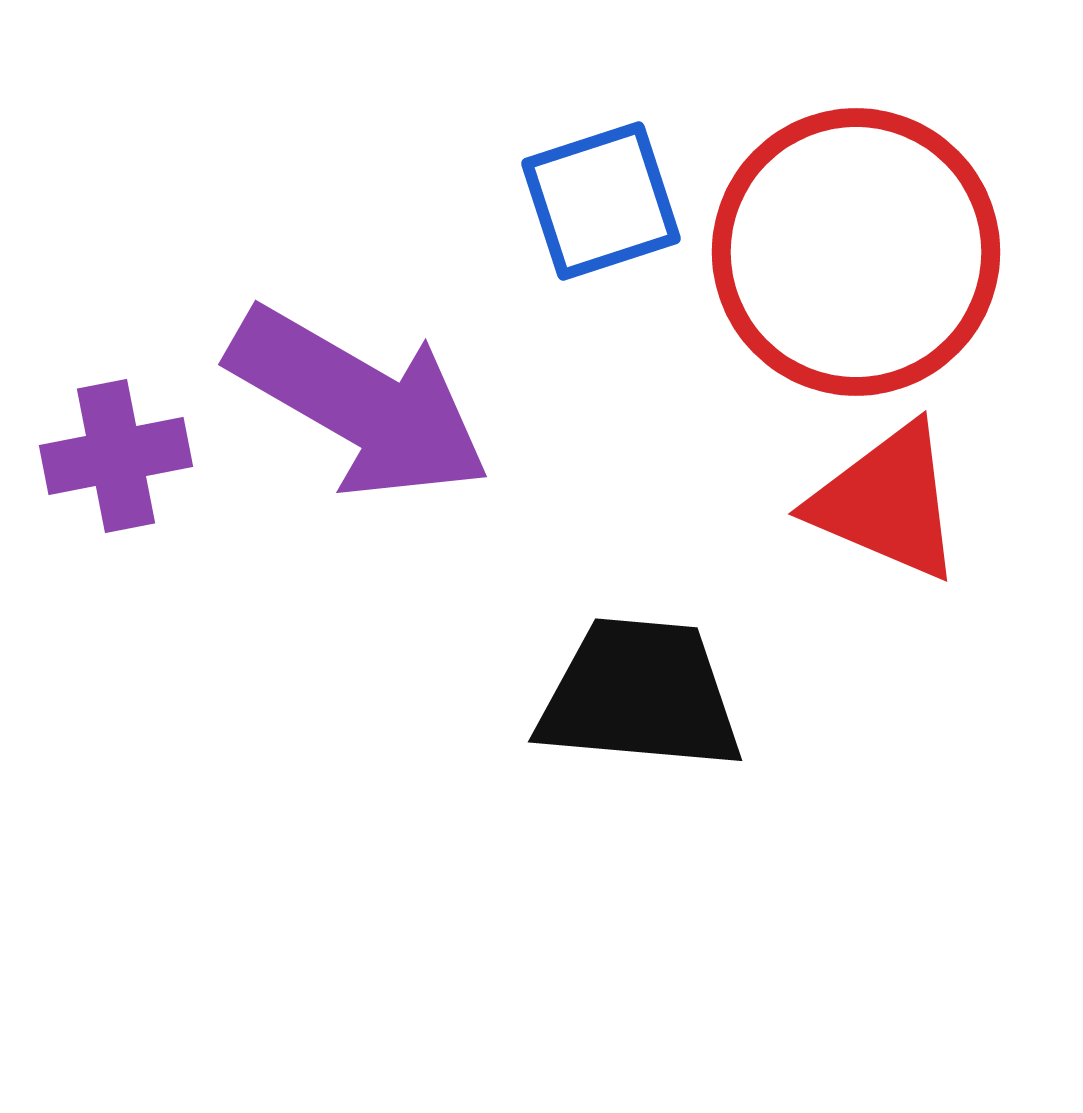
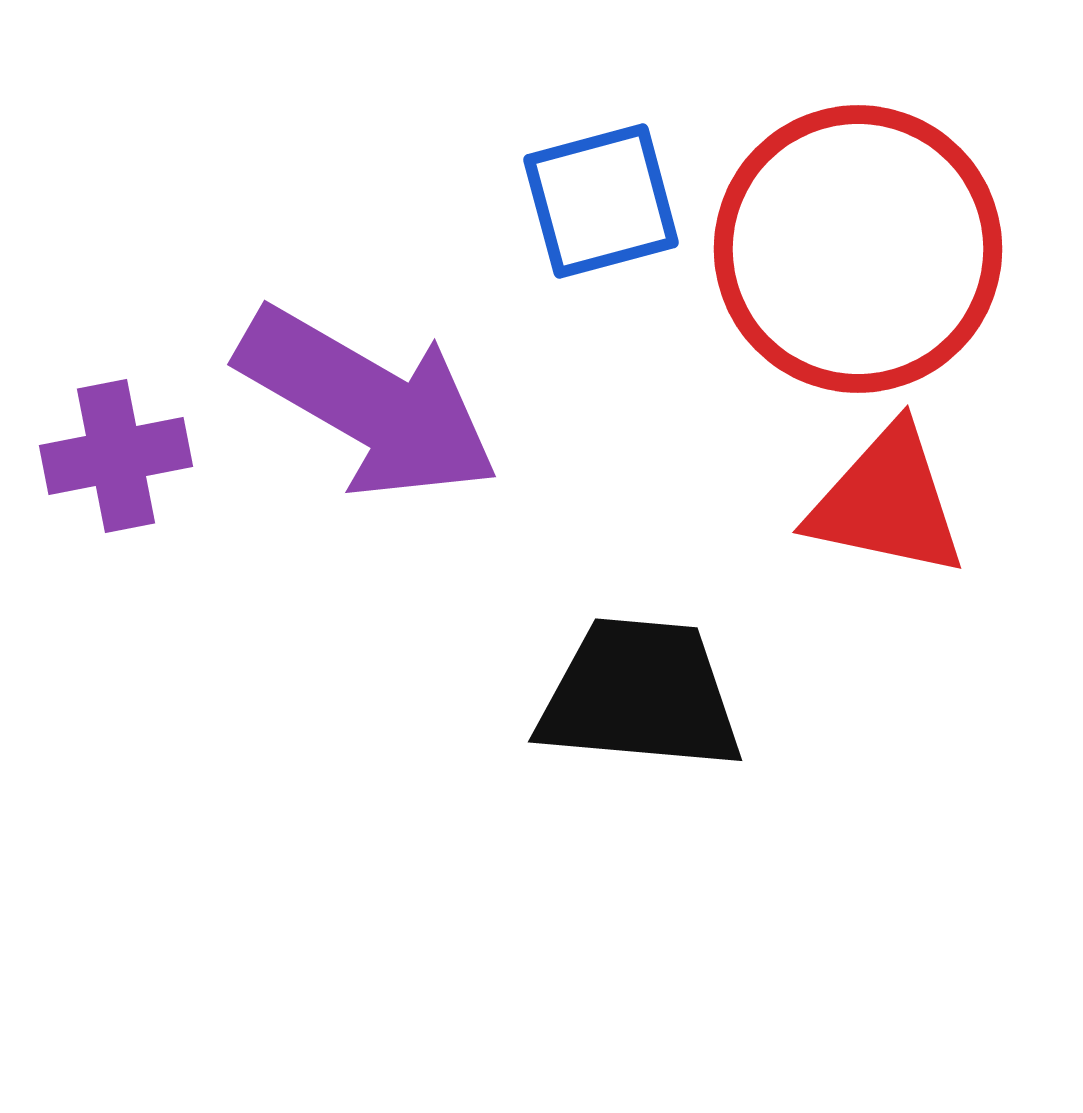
blue square: rotated 3 degrees clockwise
red circle: moved 2 px right, 3 px up
purple arrow: moved 9 px right
red triangle: rotated 11 degrees counterclockwise
